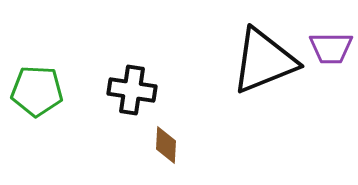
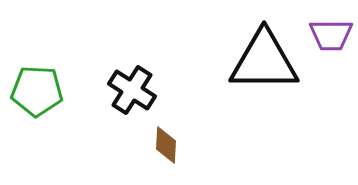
purple trapezoid: moved 13 px up
black triangle: rotated 22 degrees clockwise
black cross: rotated 24 degrees clockwise
